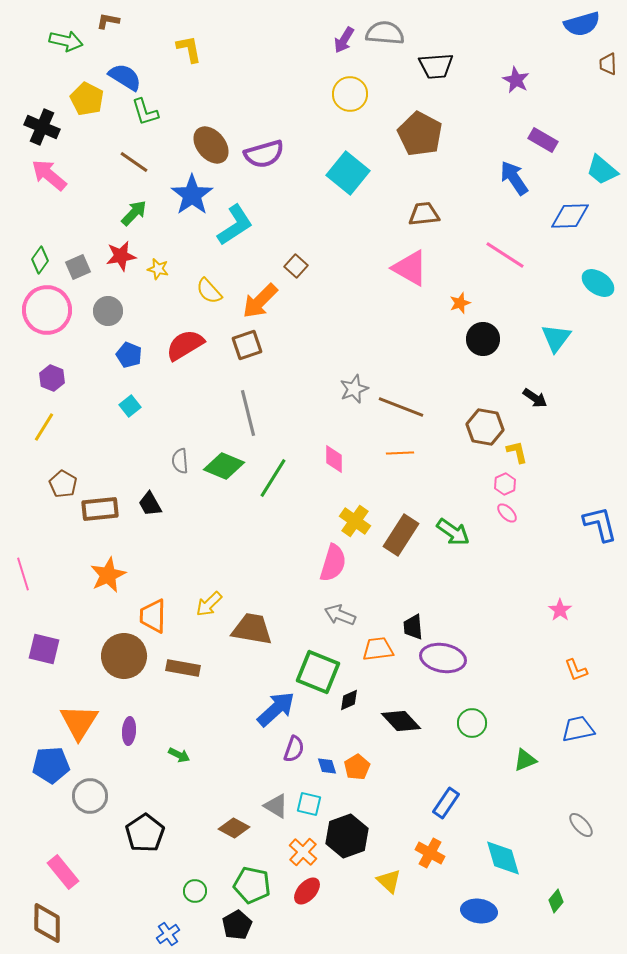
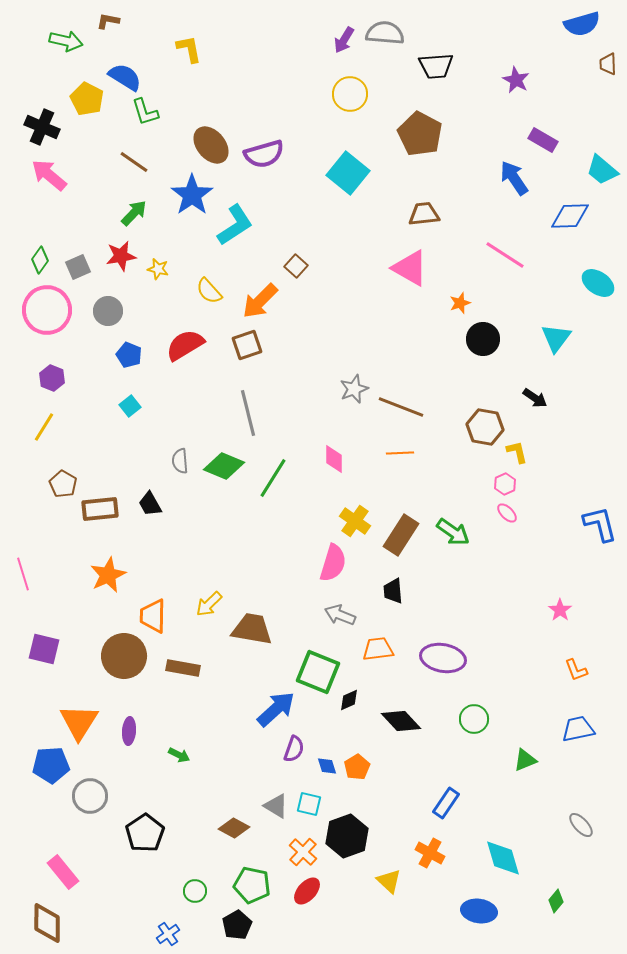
black trapezoid at (413, 627): moved 20 px left, 36 px up
green circle at (472, 723): moved 2 px right, 4 px up
